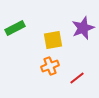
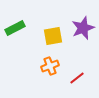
yellow square: moved 4 px up
